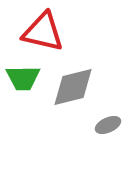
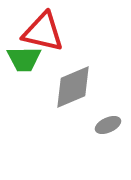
green trapezoid: moved 1 px right, 19 px up
gray diamond: rotated 9 degrees counterclockwise
